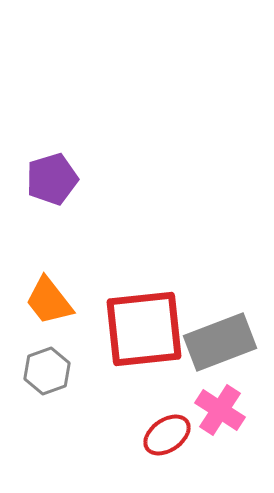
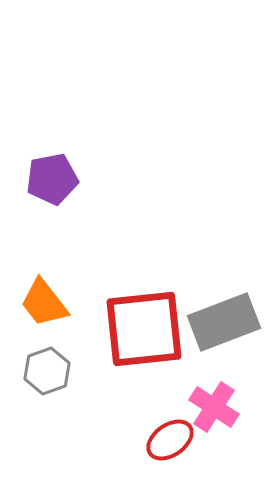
purple pentagon: rotated 6 degrees clockwise
orange trapezoid: moved 5 px left, 2 px down
gray rectangle: moved 4 px right, 20 px up
pink cross: moved 6 px left, 3 px up
red ellipse: moved 3 px right, 5 px down
